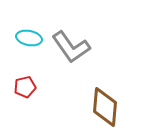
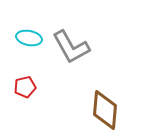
gray L-shape: rotated 6 degrees clockwise
brown diamond: moved 3 px down
